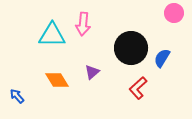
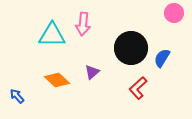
orange diamond: rotated 15 degrees counterclockwise
